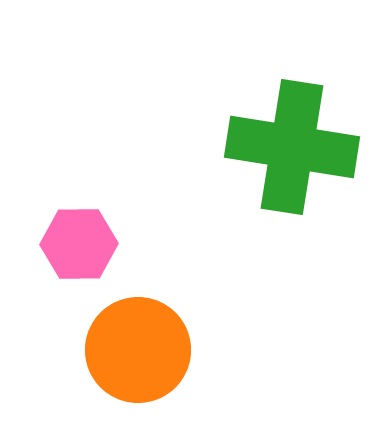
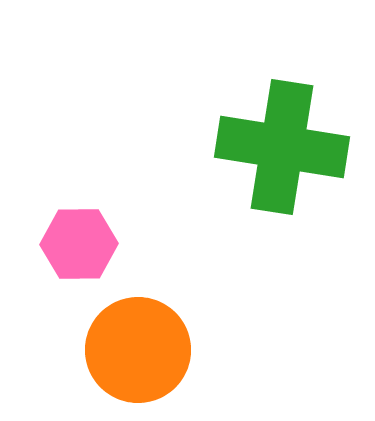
green cross: moved 10 px left
